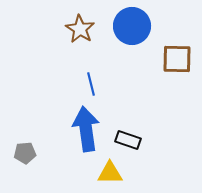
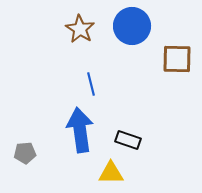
blue arrow: moved 6 px left, 1 px down
yellow triangle: moved 1 px right
